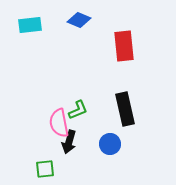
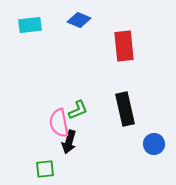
blue circle: moved 44 px right
